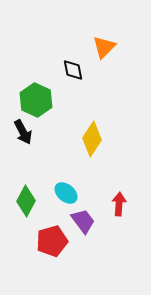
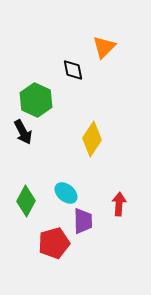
purple trapezoid: rotated 36 degrees clockwise
red pentagon: moved 2 px right, 2 px down
